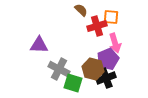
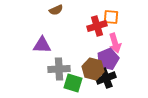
brown semicircle: moved 25 px left; rotated 112 degrees clockwise
purple triangle: moved 3 px right
gray cross: rotated 30 degrees counterclockwise
